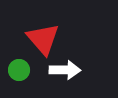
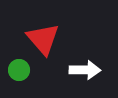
white arrow: moved 20 px right
